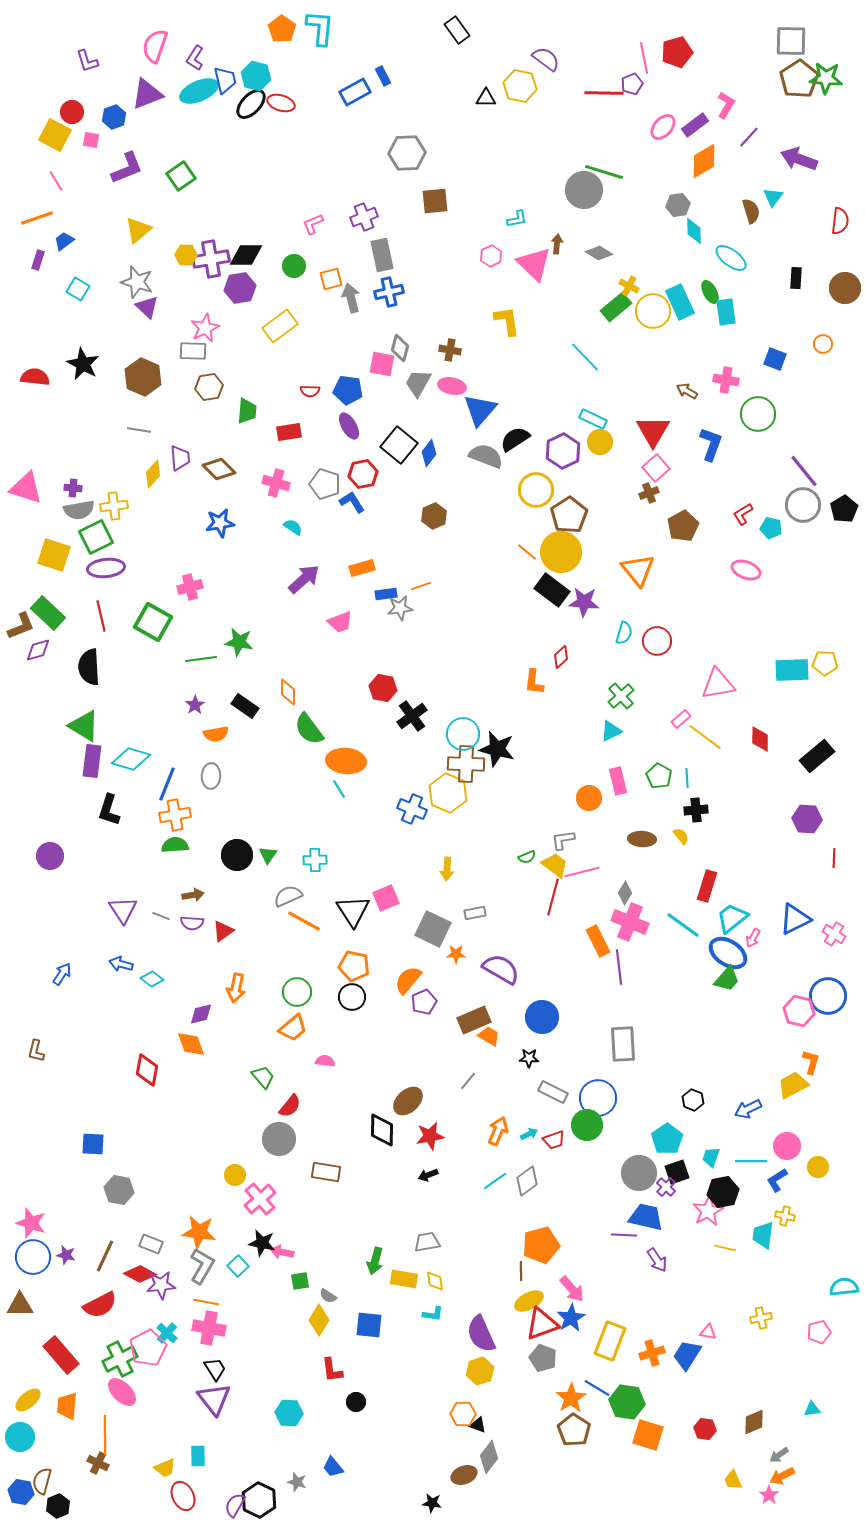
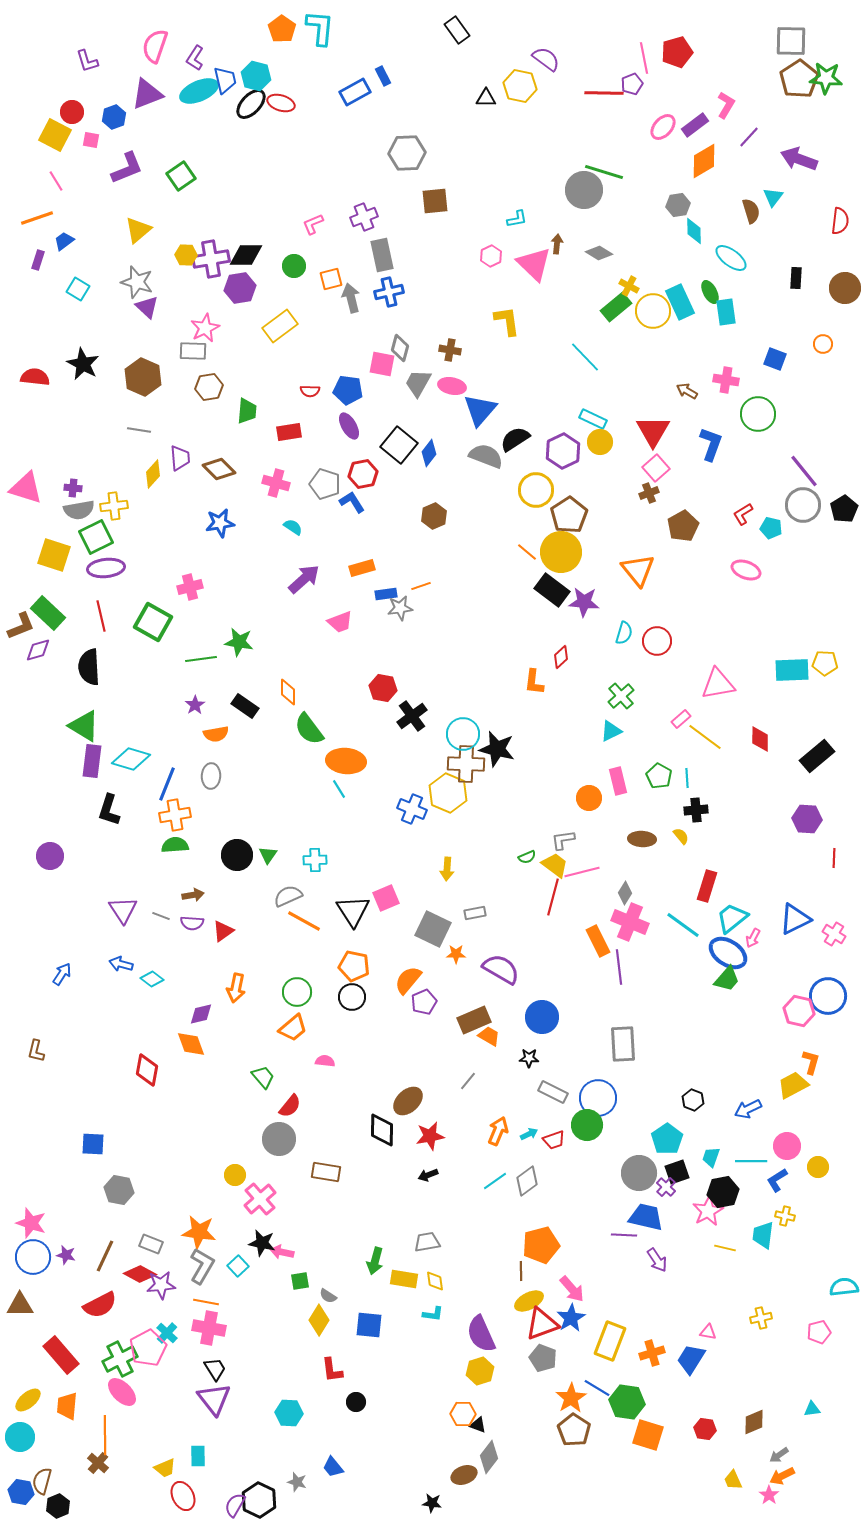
blue trapezoid at (687, 1355): moved 4 px right, 4 px down
brown cross at (98, 1463): rotated 15 degrees clockwise
